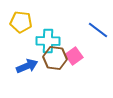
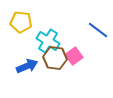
cyan cross: rotated 30 degrees clockwise
